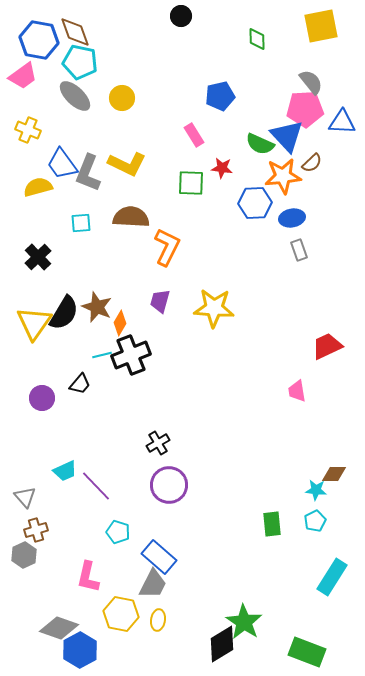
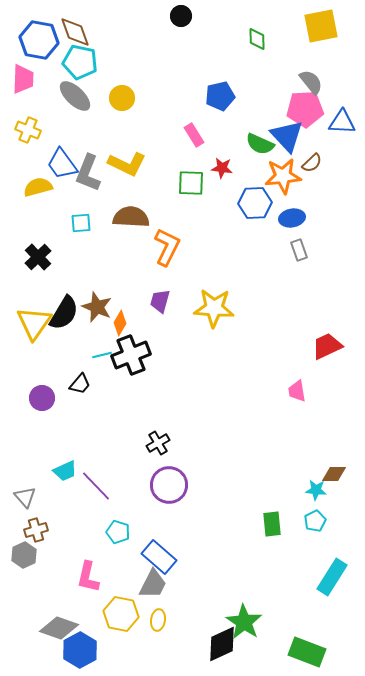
pink trapezoid at (23, 76): moved 3 px down; rotated 52 degrees counterclockwise
black diamond at (222, 644): rotated 6 degrees clockwise
